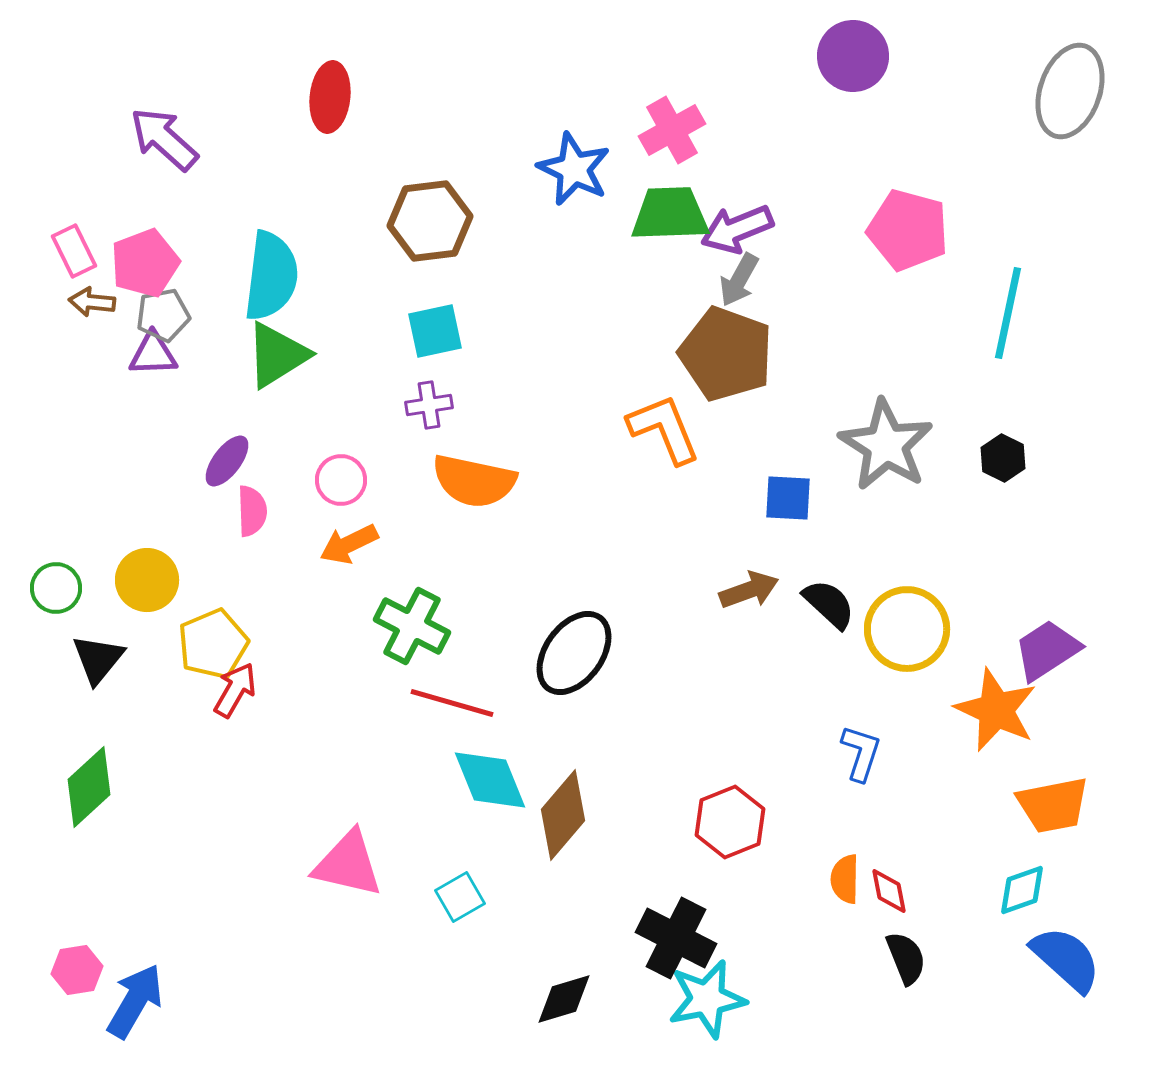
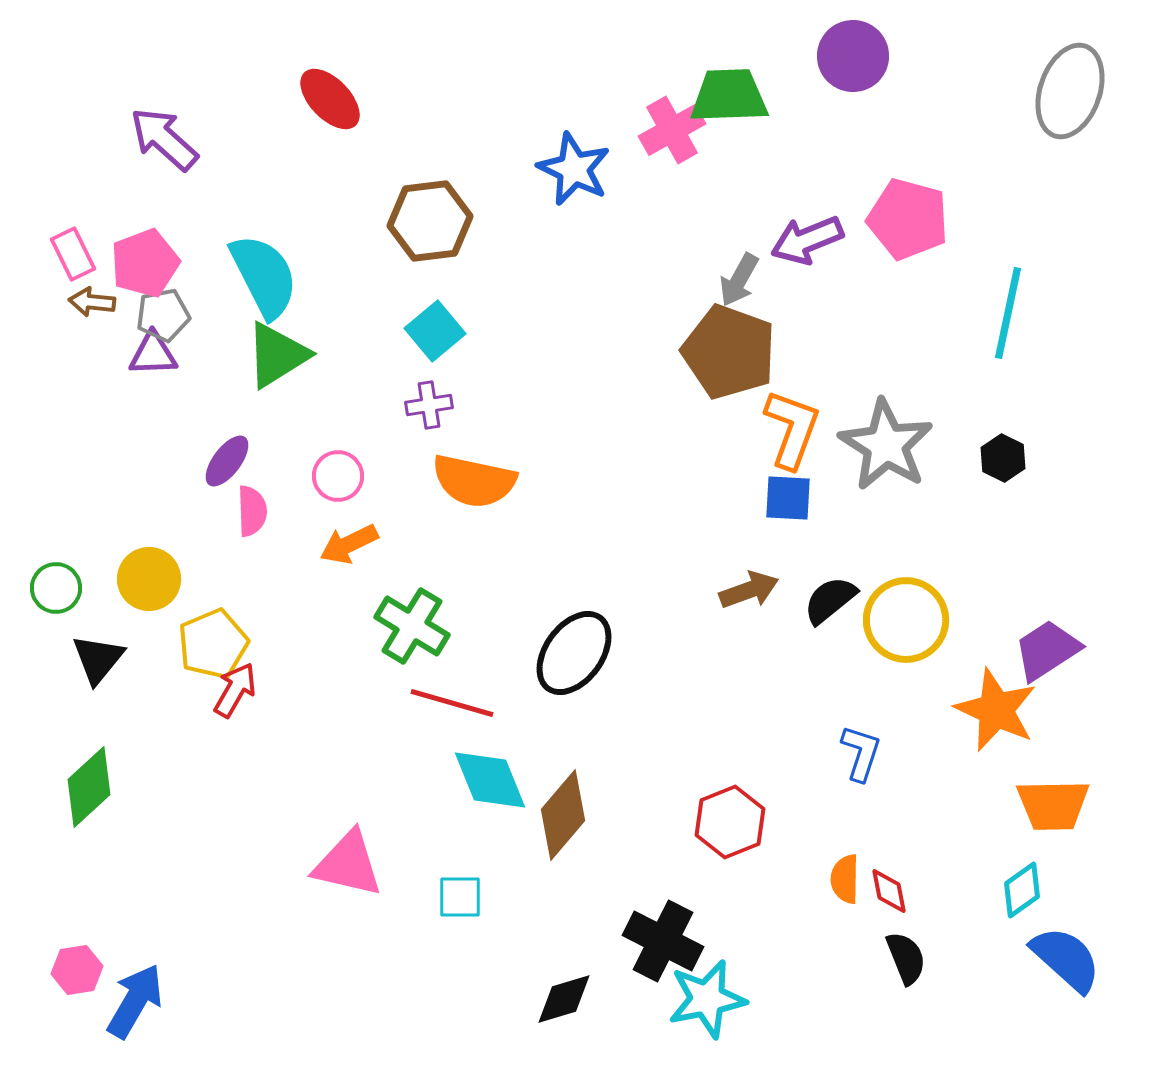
red ellipse at (330, 97): moved 2 px down; rotated 50 degrees counterclockwise
green trapezoid at (670, 214): moved 59 px right, 118 px up
purple arrow at (737, 229): moved 70 px right, 11 px down
pink pentagon at (908, 230): moved 11 px up
pink rectangle at (74, 251): moved 1 px left, 3 px down
cyan semicircle at (271, 276): moved 7 px left; rotated 34 degrees counterclockwise
cyan square at (435, 331): rotated 28 degrees counterclockwise
brown pentagon at (726, 354): moved 3 px right, 2 px up
orange L-shape at (664, 429): moved 128 px right; rotated 42 degrees clockwise
pink circle at (341, 480): moved 3 px left, 4 px up
yellow circle at (147, 580): moved 2 px right, 1 px up
black semicircle at (829, 604): moved 1 px right, 4 px up; rotated 82 degrees counterclockwise
green cross at (412, 626): rotated 4 degrees clockwise
yellow circle at (907, 629): moved 1 px left, 9 px up
orange trapezoid at (1053, 805): rotated 10 degrees clockwise
cyan diamond at (1022, 890): rotated 16 degrees counterclockwise
cyan square at (460, 897): rotated 30 degrees clockwise
black cross at (676, 938): moved 13 px left, 3 px down
